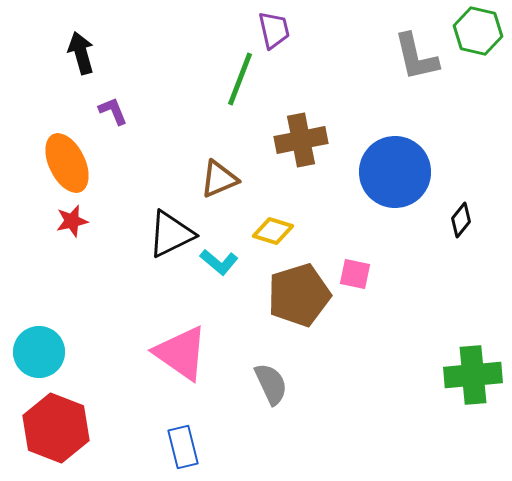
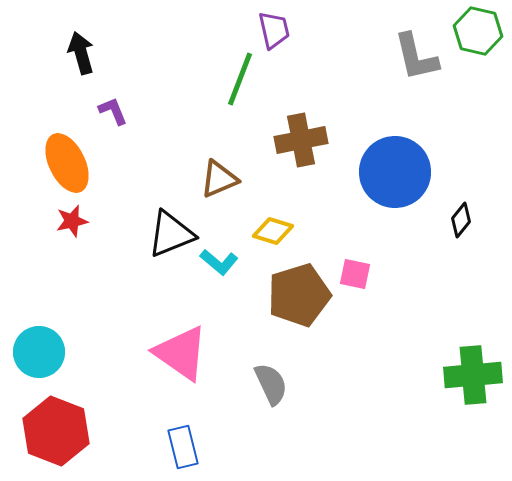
black triangle: rotated 4 degrees clockwise
red hexagon: moved 3 px down
